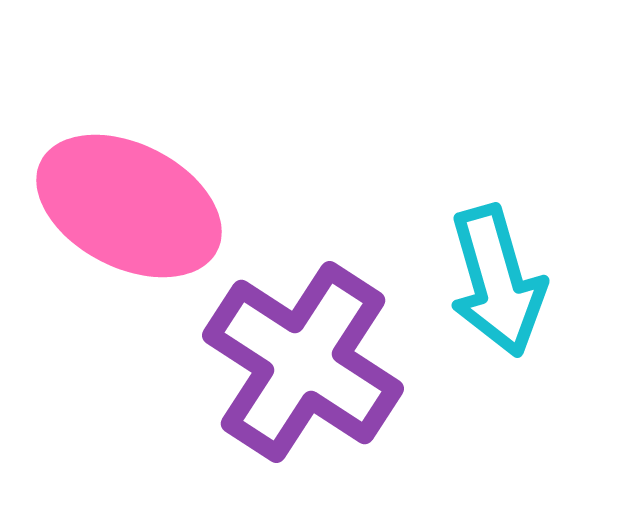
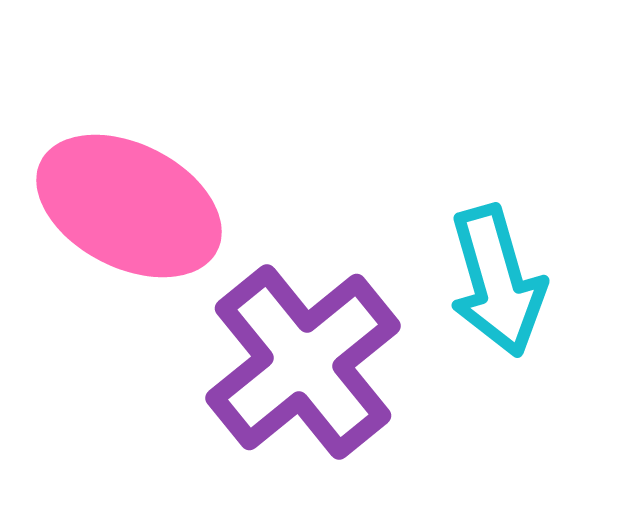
purple cross: rotated 18 degrees clockwise
